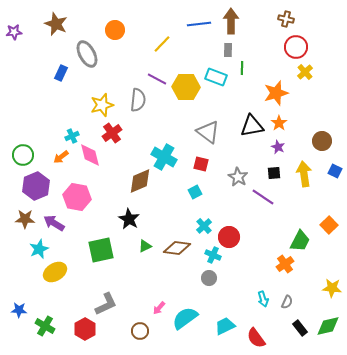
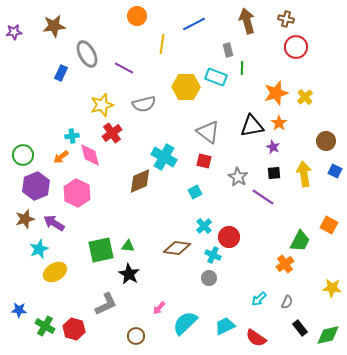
brown arrow at (231, 21): moved 16 px right; rotated 15 degrees counterclockwise
brown star at (56, 24): moved 2 px left, 2 px down; rotated 30 degrees counterclockwise
blue line at (199, 24): moved 5 px left; rotated 20 degrees counterclockwise
orange circle at (115, 30): moved 22 px right, 14 px up
yellow line at (162, 44): rotated 36 degrees counterclockwise
gray rectangle at (228, 50): rotated 16 degrees counterclockwise
yellow cross at (305, 72): moved 25 px down
purple line at (157, 79): moved 33 px left, 11 px up
gray semicircle at (138, 100): moved 6 px right, 4 px down; rotated 70 degrees clockwise
cyan cross at (72, 136): rotated 16 degrees clockwise
brown circle at (322, 141): moved 4 px right
purple star at (278, 147): moved 5 px left
red square at (201, 164): moved 3 px right, 3 px up
pink hexagon at (77, 197): moved 4 px up; rotated 16 degrees clockwise
brown star at (25, 219): rotated 18 degrees counterclockwise
black star at (129, 219): moved 55 px down
orange square at (329, 225): rotated 18 degrees counterclockwise
green triangle at (145, 246): moved 17 px left; rotated 32 degrees clockwise
cyan arrow at (263, 299): moved 4 px left; rotated 63 degrees clockwise
cyan semicircle at (185, 318): moved 5 px down; rotated 8 degrees counterclockwise
green diamond at (328, 326): moved 9 px down
red hexagon at (85, 329): moved 11 px left; rotated 15 degrees counterclockwise
brown circle at (140, 331): moved 4 px left, 5 px down
red semicircle at (256, 338): rotated 20 degrees counterclockwise
